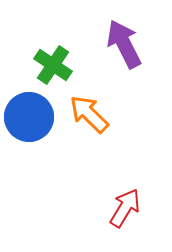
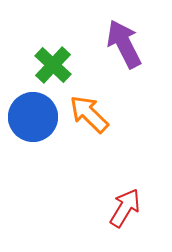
green cross: rotated 9 degrees clockwise
blue circle: moved 4 px right
